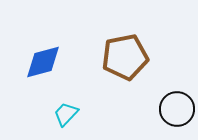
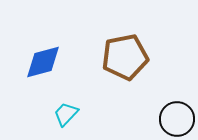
black circle: moved 10 px down
